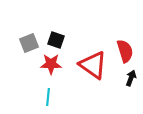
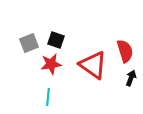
red star: rotated 10 degrees counterclockwise
